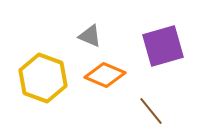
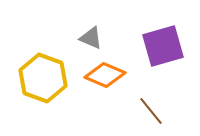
gray triangle: moved 1 px right, 2 px down
